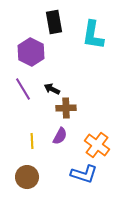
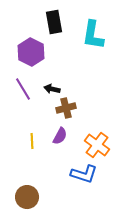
black arrow: rotated 14 degrees counterclockwise
brown cross: rotated 12 degrees counterclockwise
brown circle: moved 20 px down
